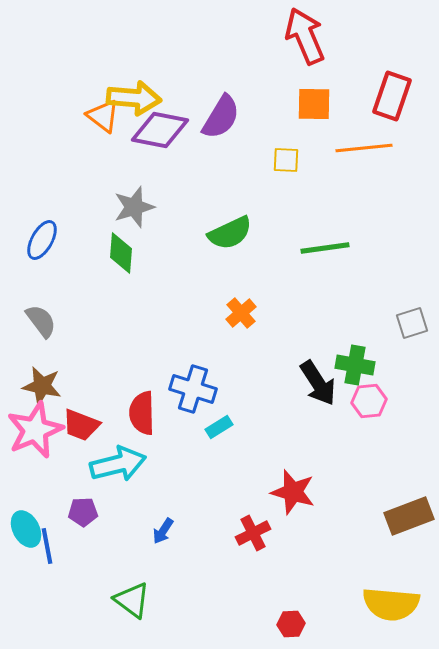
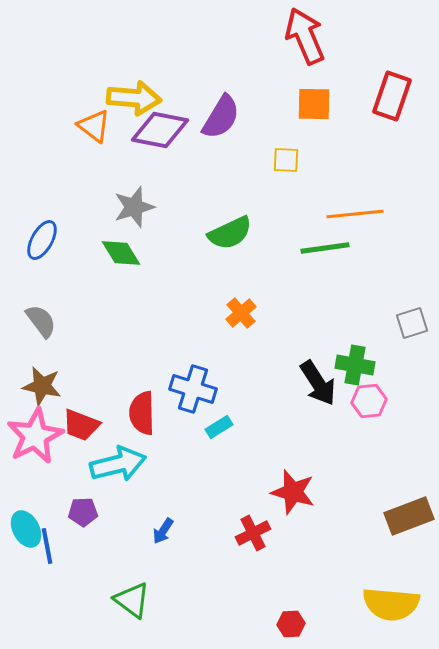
orange triangle: moved 9 px left, 10 px down
orange line: moved 9 px left, 66 px down
green diamond: rotated 36 degrees counterclockwise
pink star: moved 6 px down; rotated 4 degrees counterclockwise
